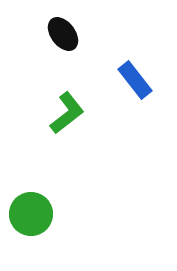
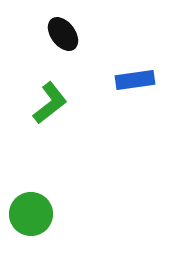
blue rectangle: rotated 60 degrees counterclockwise
green L-shape: moved 17 px left, 10 px up
